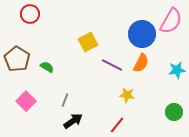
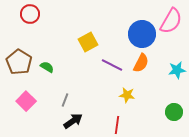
brown pentagon: moved 2 px right, 3 px down
red line: rotated 30 degrees counterclockwise
